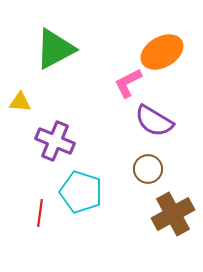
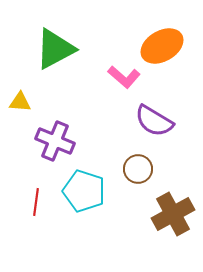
orange ellipse: moved 6 px up
pink L-shape: moved 4 px left, 6 px up; rotated 112 degrees counterclockwise
brown circle: moved 10 px left
cyan pentagon: moved 3 px right, 1 px up
red line: moved 4 px left, 11 px up
